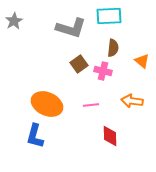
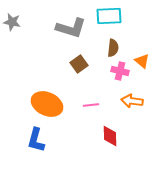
gray star: moved 2 px left, 1 px down; rotated 30 degrees counterclockwise
pink cross: moved 17 px right
blue L-shape: moved 1 px right, 4 px down
